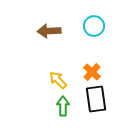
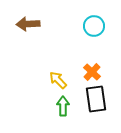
brown arrow: moved 21 px left, 7 px up
